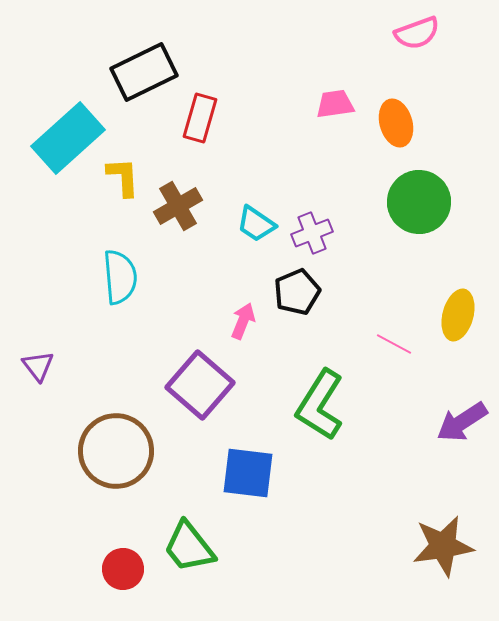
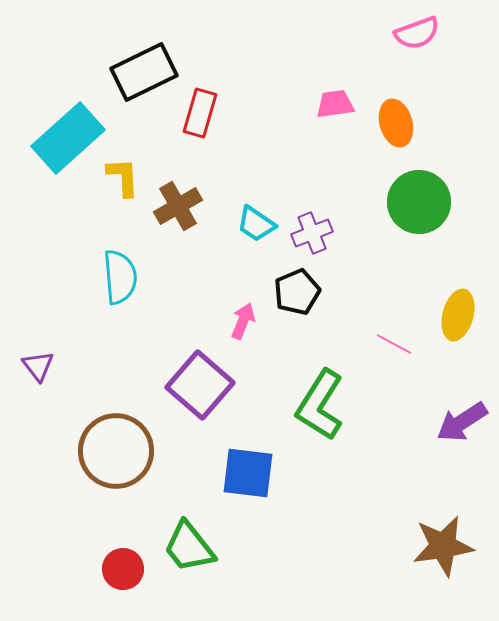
red rectangle: moved 5 px up
